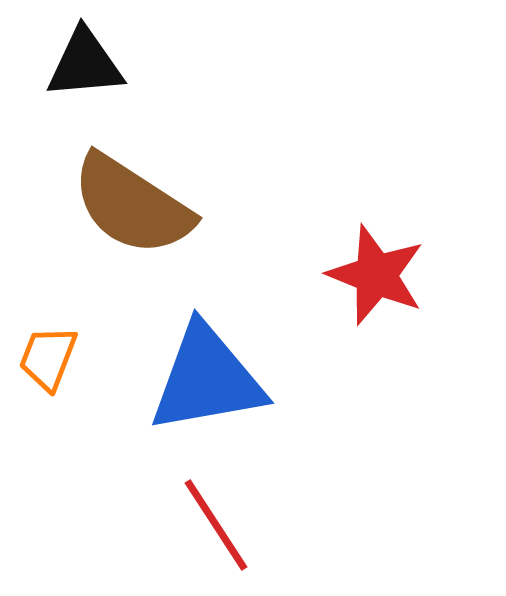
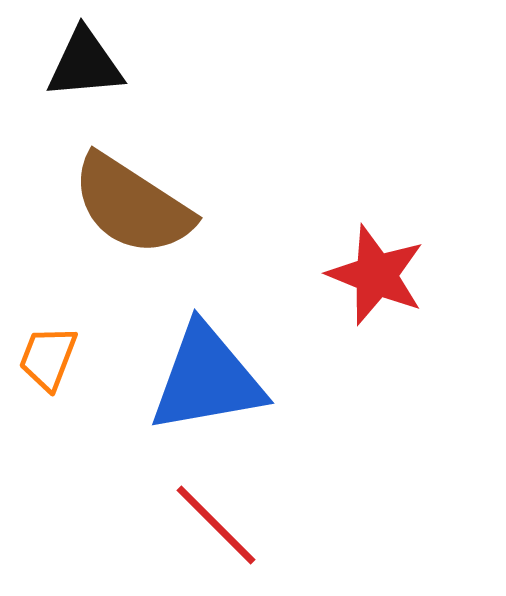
red line: rotated 12 degrees counterclockwise
